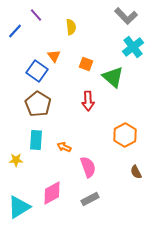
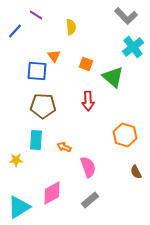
purple line: rotated 16 degrees counterclockwise
blue square: rotated 30 degrees counterclockwise
brown pentagon: moved 5 px right, 2 px down; rotated 30 degrees counterclockwise
orange hexagon: rotated 15 degrees counterclockwise
gray rectangle: moved 1 px down; rotated 12 degrees counterclockwise
